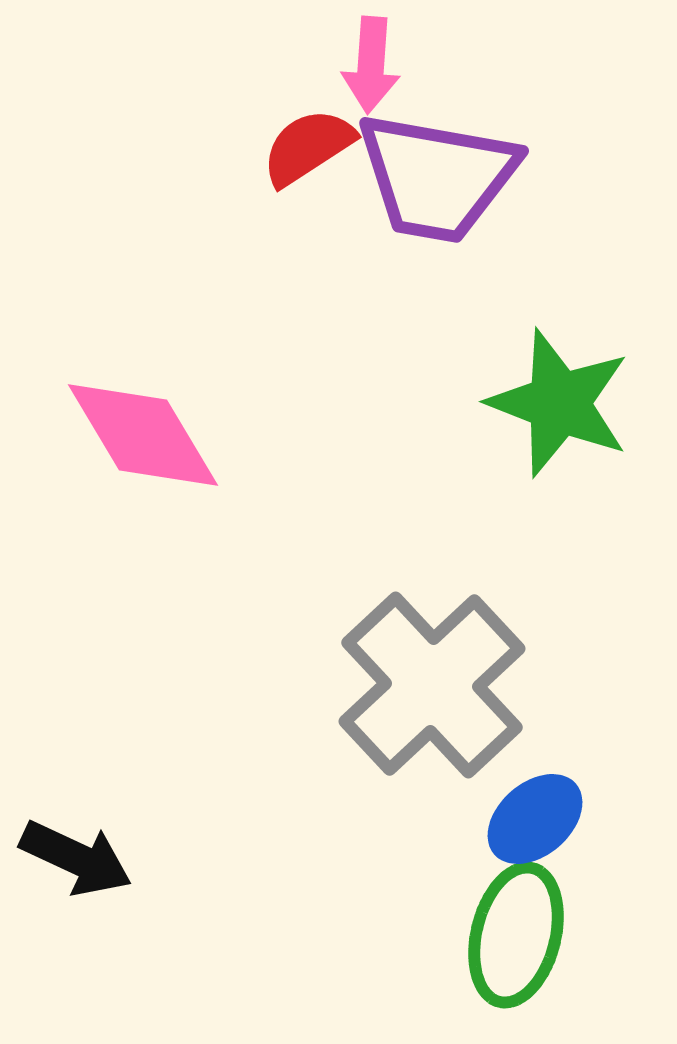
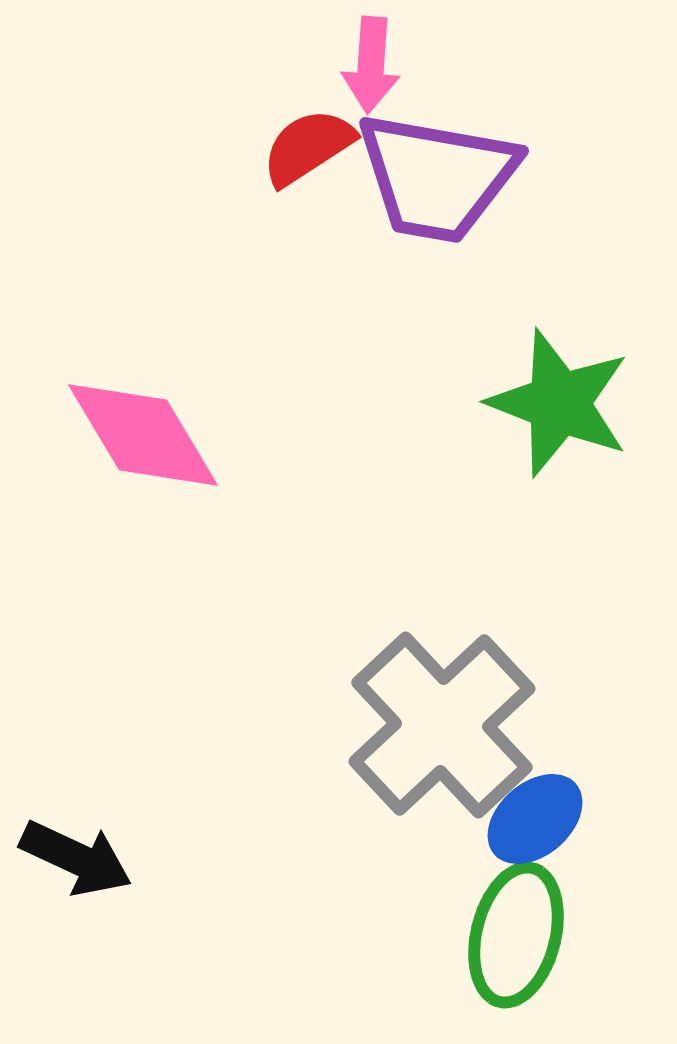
gray cross: moved 10 px right, 40 px down
